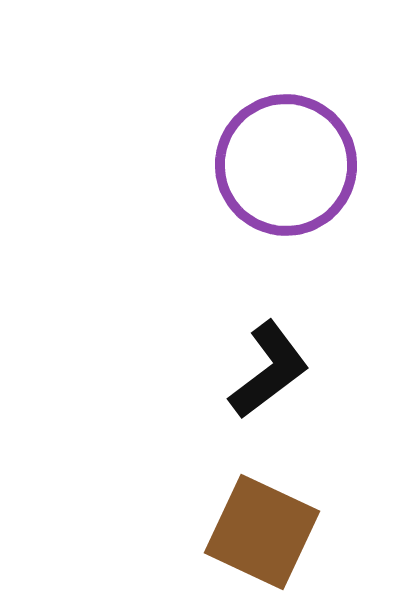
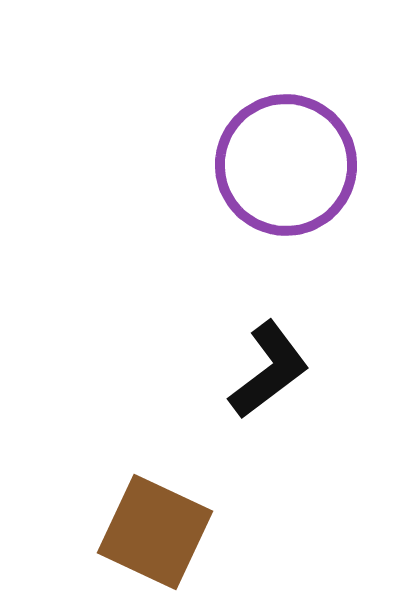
brown square: moved 107 px left
